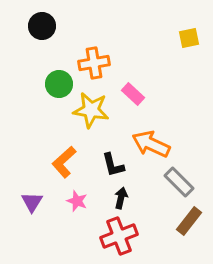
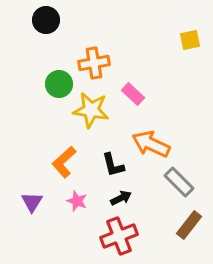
black circle: moved 4 px right, 6 px up
yellow square: moved 1 px right, 2 px down
black arrow: rotated 50 degrees clockwise
brown rectangle: moved 4 px down
